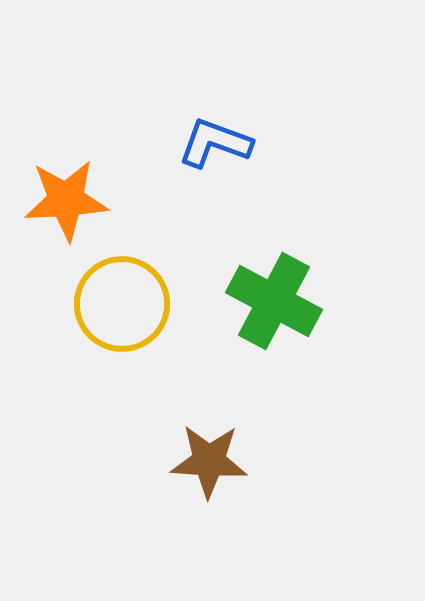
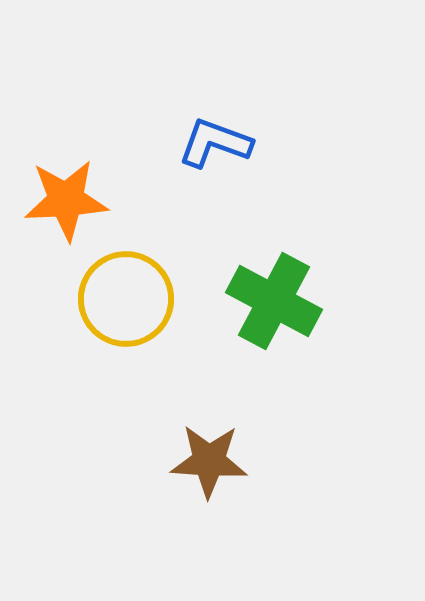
yellow circle: moved 4 px right, 5 px up
